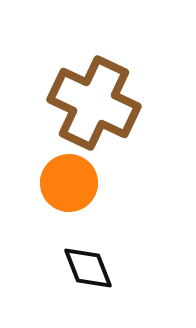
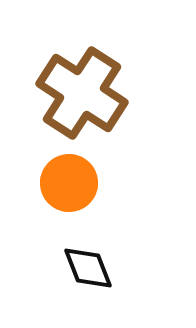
brown cross: moved 12 px left, 10 px up; rotated 8 degrees clockwise
